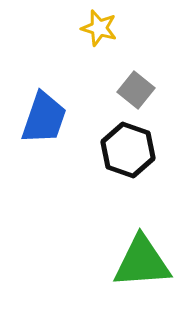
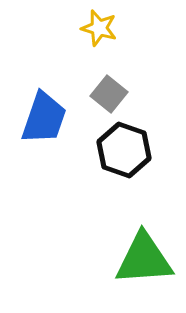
gray square: moved 27 px left, 4 px down
black hexagon: moved 4 px left
green triangle: moved 2 px right, 3 px up
